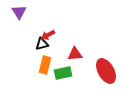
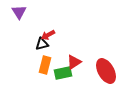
red triangle: moved 1 px left, 8 px down; rotated 28 degrees counterclockwise
